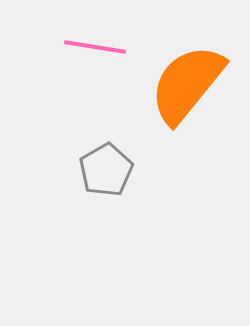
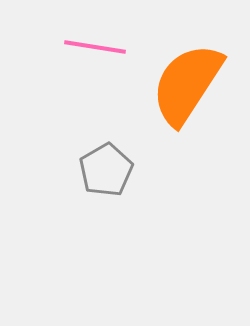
orange semicircle: rotated 6 degrees counterclockwise
